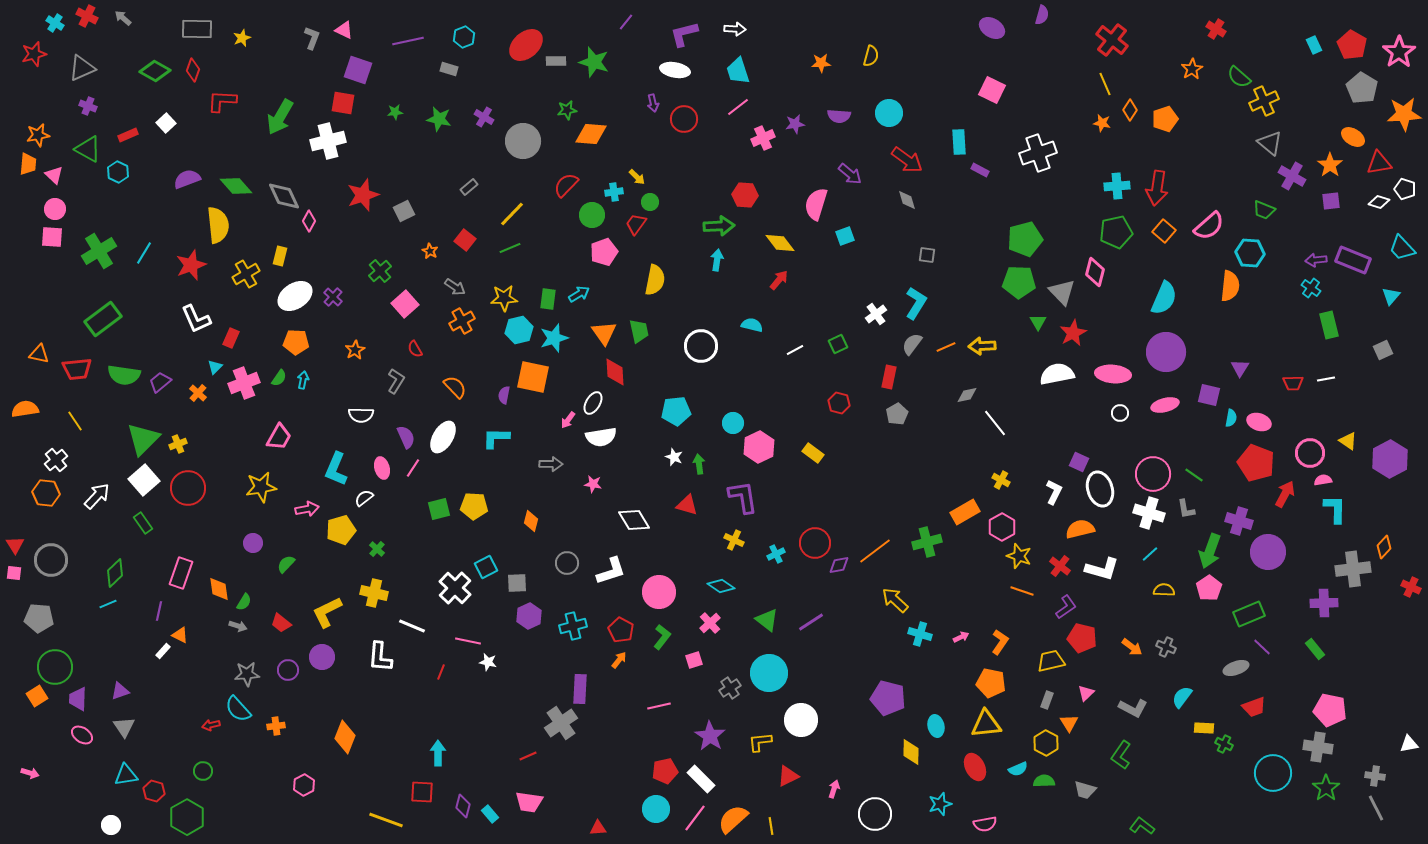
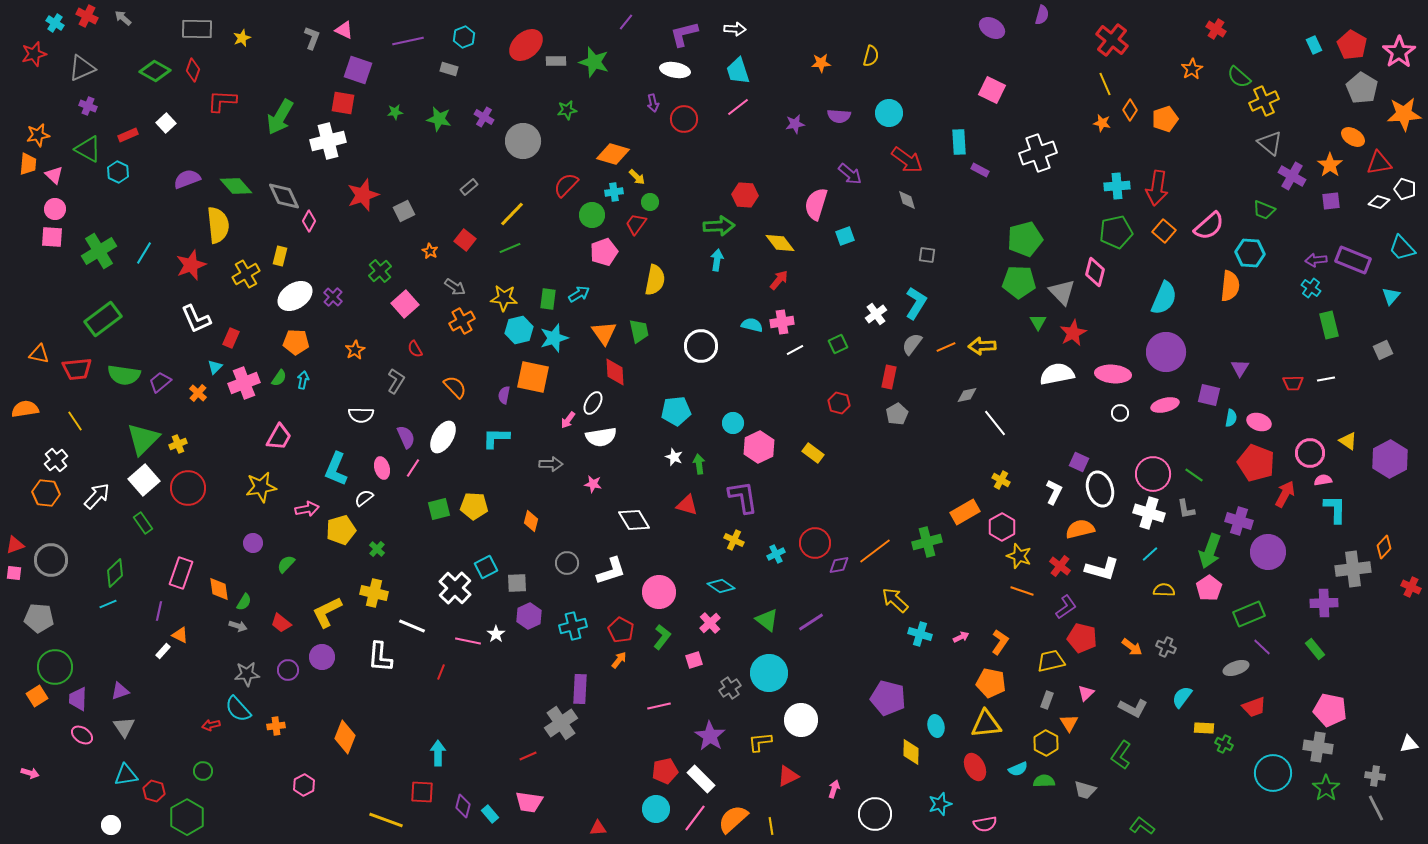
orange diamond at (591, 134): moved 22 px right, 20 px down; rotated 12 degrees clockwise
pink cross at (763, 138): moved 19 px right, 184 px down; rotated 15 degrees clockwise
yellow star at (504, 298): rotated 8 degrees clockwise
red triangle at (15, 545): rotated 42 degrees clockwise
white star at (488, 662): moved 8 px right, 28 px up; rotated 24 degrees clockwise
